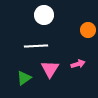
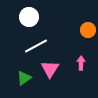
white circle: moved 15 px left, 2 px down
white line: rotated 25 degrees counterclockwise
pink arrow: moved 3 px right, 1 px up; rotated 72 degrees counterclockwise
